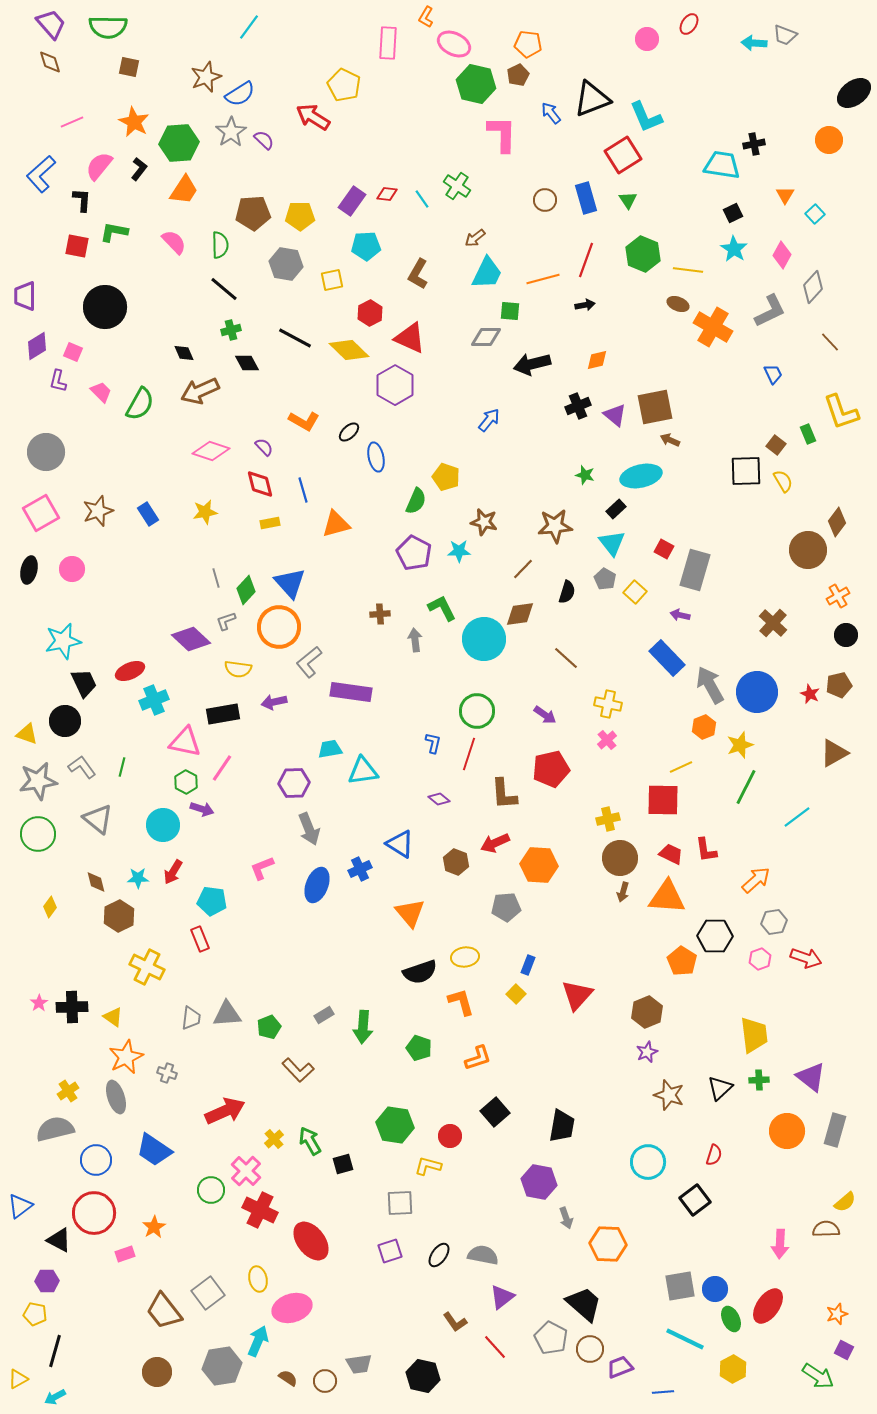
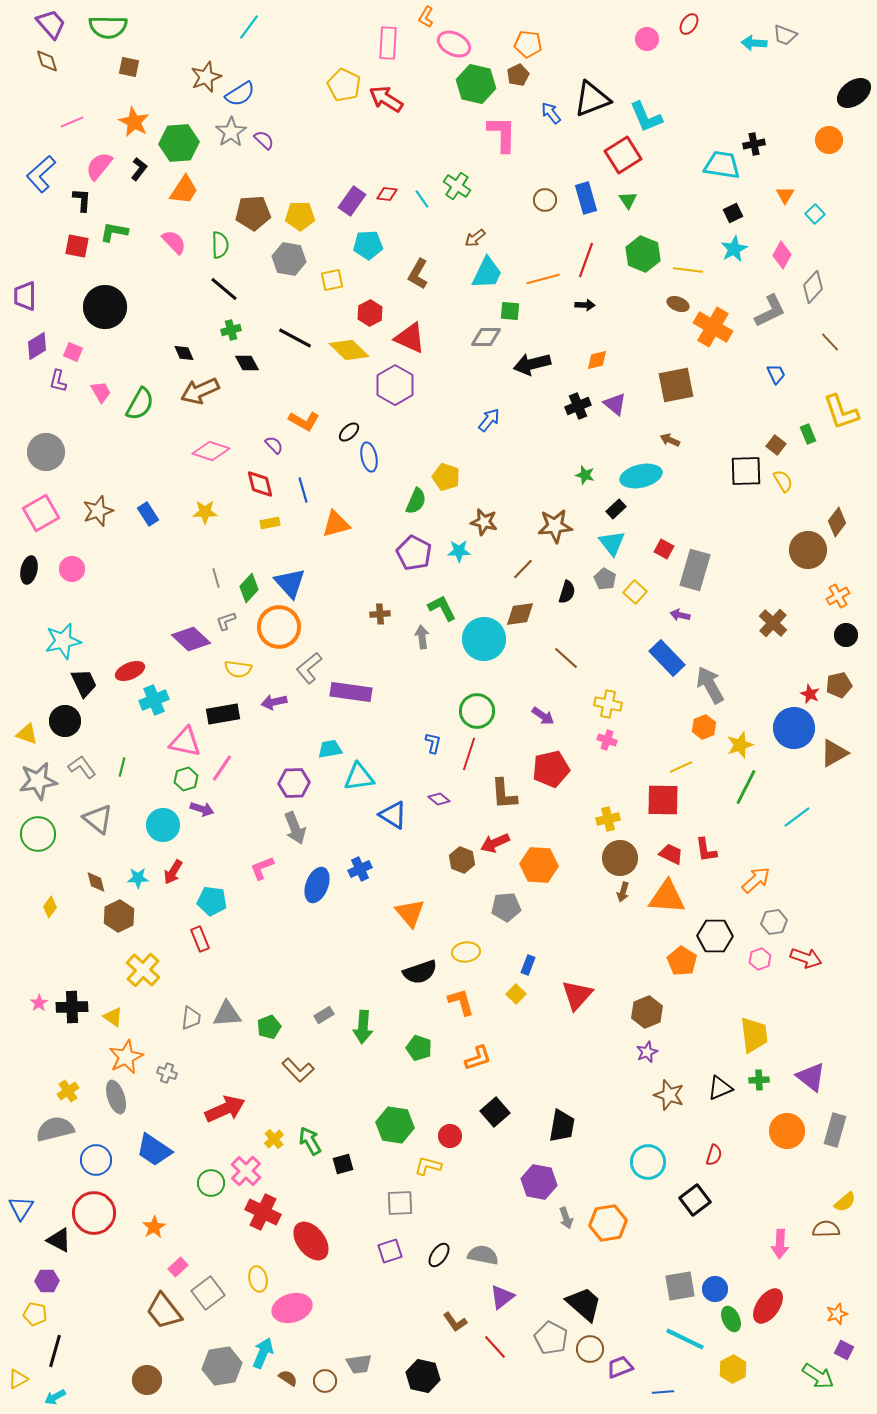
brown diamond at (50, 62): moved 3 px left, 1 px up
red arrow at (313, 117): moved 73 px right, 18 px up
cyan pentagon at (366, 246): moved 2 px right, 1 px up
cyan star at (734, 249): rotated 12 degrees clockwise
gray hexagon at (286, 264): moved 3 px right, 5 px up
black arrow at (585, 305): rotated 12 degrees clockwise
blue trapezoid at (773, 374): moved 3 px right
pink trapezoid at (101, 392): rotated 15 degrees clockwise
brown square at (655, 407): moved 21 px right, 22 px up
purple triangle at (615, 415): moved 11 px up
purple semicircle at (264, 447): moved 10 px right, 2 px up
blue ellipse at (376, 457): moved 7 px left
yellow star at (205, 512): rotated 10 degrees clockwise
green diamond at (246, 590): moved 3 px right, 2 px up
gray arrow at (415, 640): moved 7 px right, 3 px up
gray L-shape at (309, 662): moved 6 px down
blue circle at (757, 692): moved 37 px right, 36 px down
purple arrow at (545, 715): moved 2 px left, 1 px down
pink cross at (607, 740): rotated 30 degrees counterclockwise
cyan triangle at (363, 771): moved 4 px left, 6 px down
green hexagon at (186, 782): moved 3 px up; rotated 15 degrees clockwise
gray arrow at (309, 829): moved 14 px left, 1 px up
blue triangle at (400, 844): moved 7 px left, 29 px up
brown hexagon at (456, 862): moved 6 px right, 2 px up
yellow ellipse at (465, 957): moved 1 px right, 5 px up
yellow cross at (147, 967): moved 4 px left, 3 px down; rotated 16 degrees clockwise
black triangle at (720, 1088): rotated 20 degrees clockwise
red arrow at (225, 1111): moved 2 px up
green circle at (211, 1190): moved 7 px up
blue triangle at (20, 1206): moved 1 px right, 2 px down; rotated 20 degrees counterclockwise
red cross at (260, 1210): moved 3 px right, 2 px down
orange hexagon at (608, 1244): moved 21 px up; rotated 12 degrees counterclockwise
pink rectangle at (125, 1254): moved 53 px right, 13 px down; rotated 24 degrees counterclockwise
cyan arrow at (258, 1341): moved 5 px right, 12 px down
brown circle at (157, 1372): moved 10 px left, 8 px down
